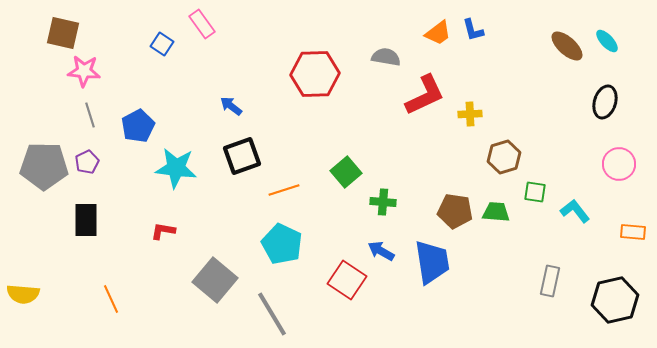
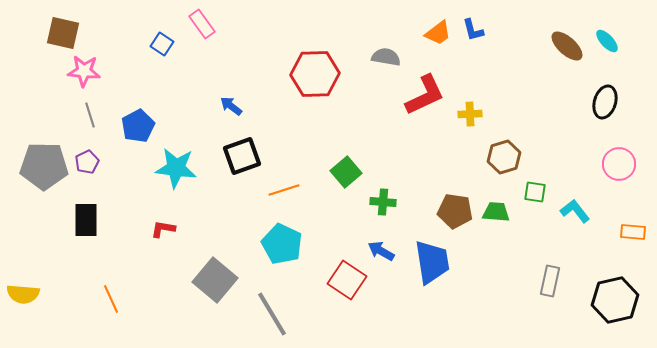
red L-shape at (163, 231): moved 2 px up
